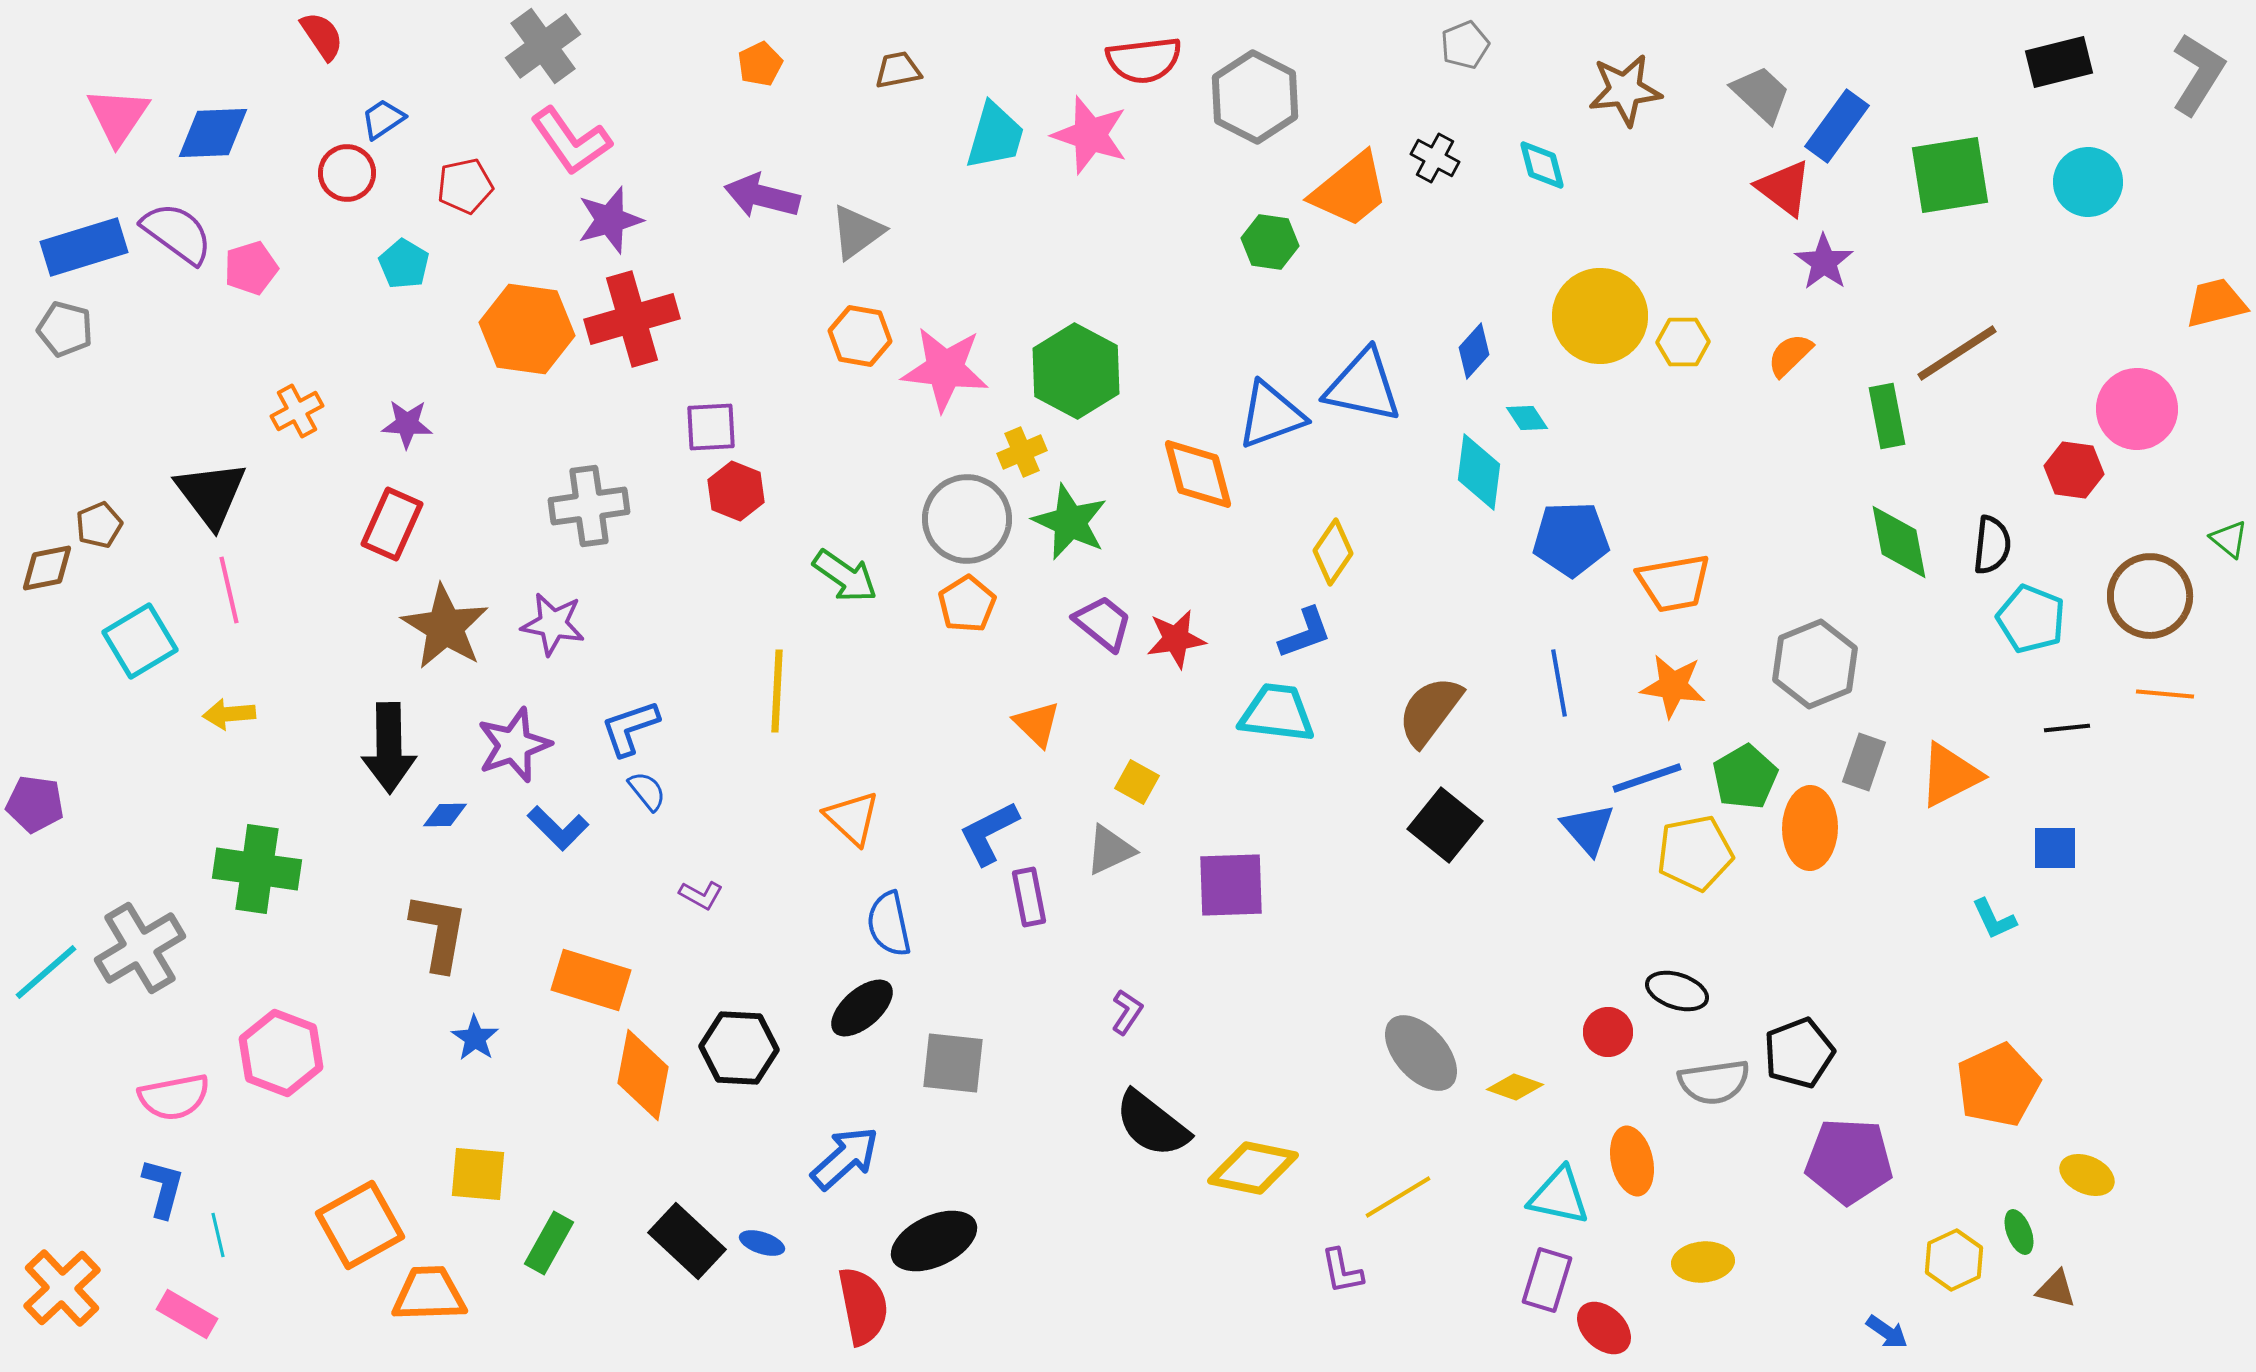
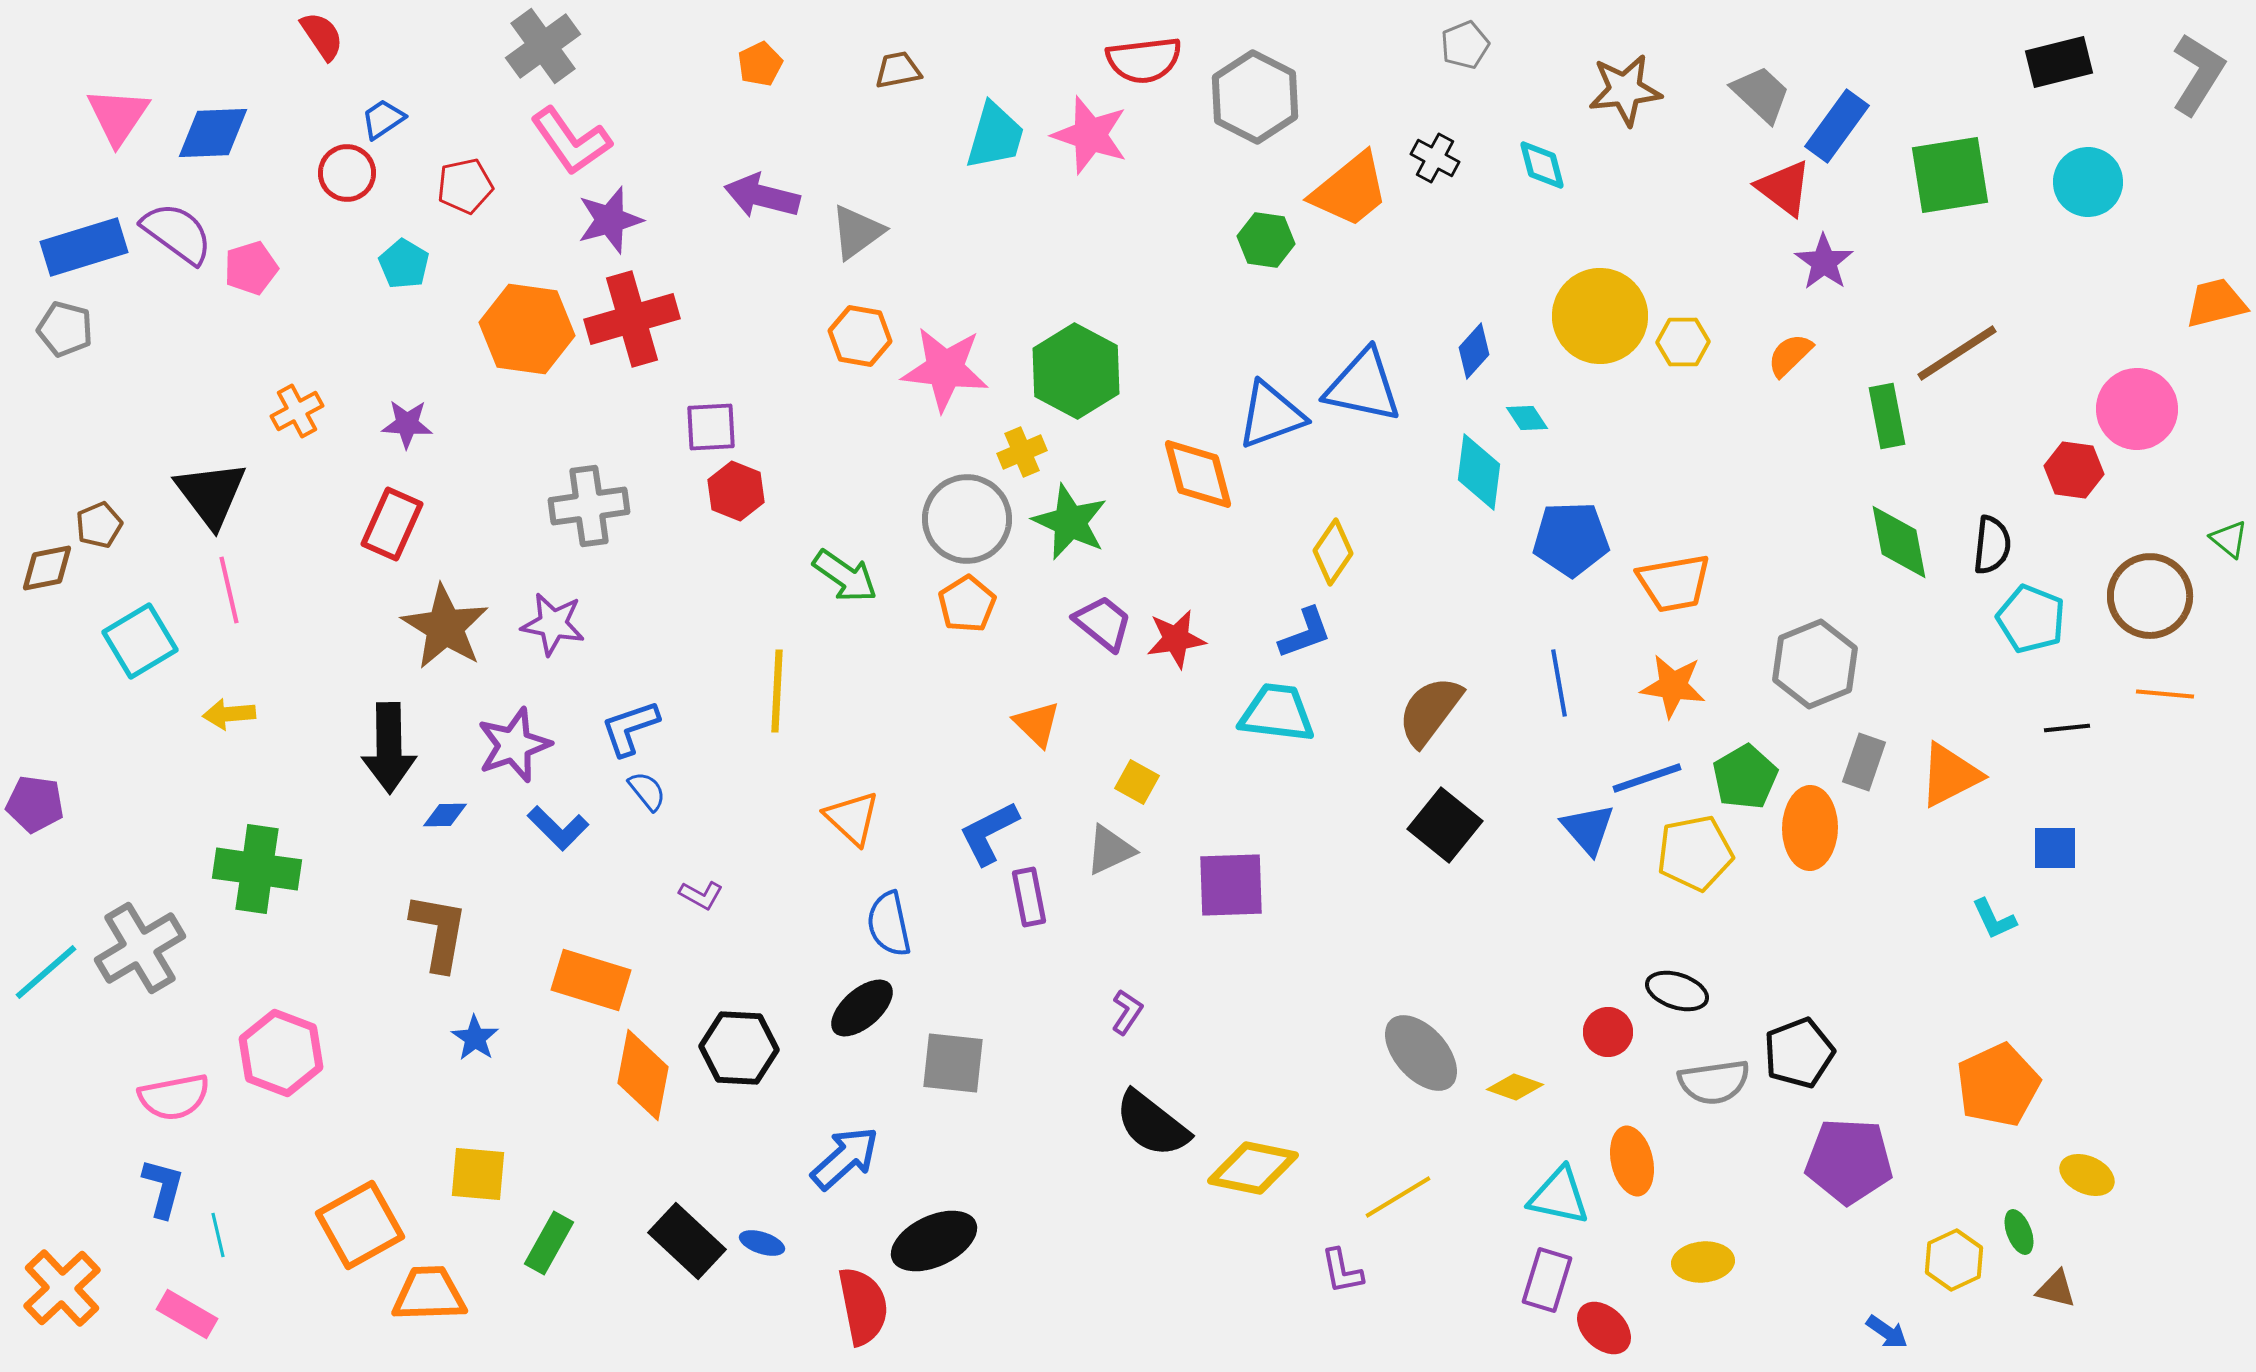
green hexagon at (1270, 242): moved 4 px left, 2 px up
